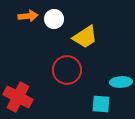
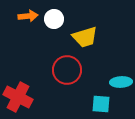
yellow trapezoid: rotated 16 degrees clockwise
